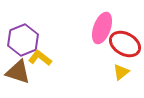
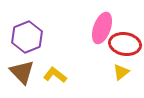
purple hexagon: moved 4 px right, 3 px up
red ellipse: rotated 20 degrees counterclockwise
yellow L-shape: moved 15 px right, 17 px down
brown triangle: moved 4 px right; rotated 28 degrees clockwise
